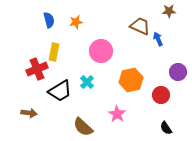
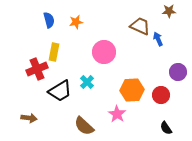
pink circle: moved 3 px right, 1 px down
orange hexagon: moved 1 px right, 10 px down; rotated 10 degrees clockwise
brown arrow: moved 5 px down
brown semicircle: moved 1 px right, 1 px up
